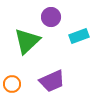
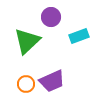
orange circle: moved 14 px right
